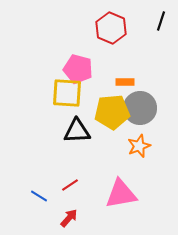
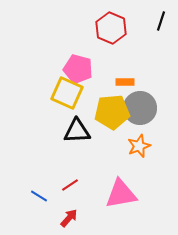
yellow square: rotated 20 degrees clockwise
